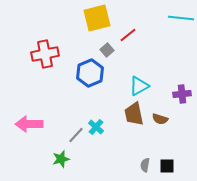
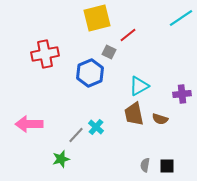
cyan line: rotated 40 degrees counterclockwise
gray square: moved 2 px right, 2 px down; rotated 24 degrees counterclockwise
